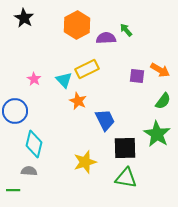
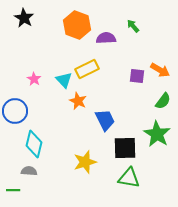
orange hexagon: rotated 12 degrees counterclockwise
green arrow: moved 7 px right, 4 px up
green triangle: moved 3 px right
